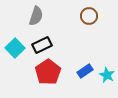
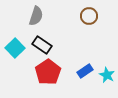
black rectangle: rotated 60 degrees clockwise
